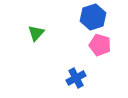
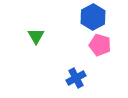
blue hexagon: rotated 10 degrees counterclockwise
green triangle: moved 3 px down; rotated 12 degrees counterclockwise
